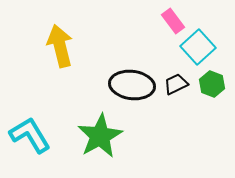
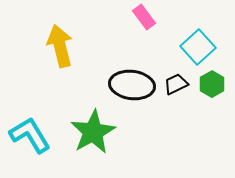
pink rectangle: moved 29 px left, 4 px up
green hexagon: rotated 10 degrees clockwise
green star: moved 7 px left, 4 px up
